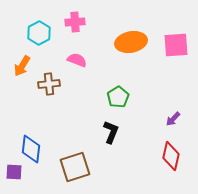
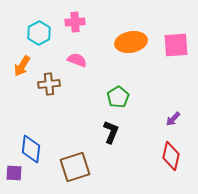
purple square: moved 1 px down
